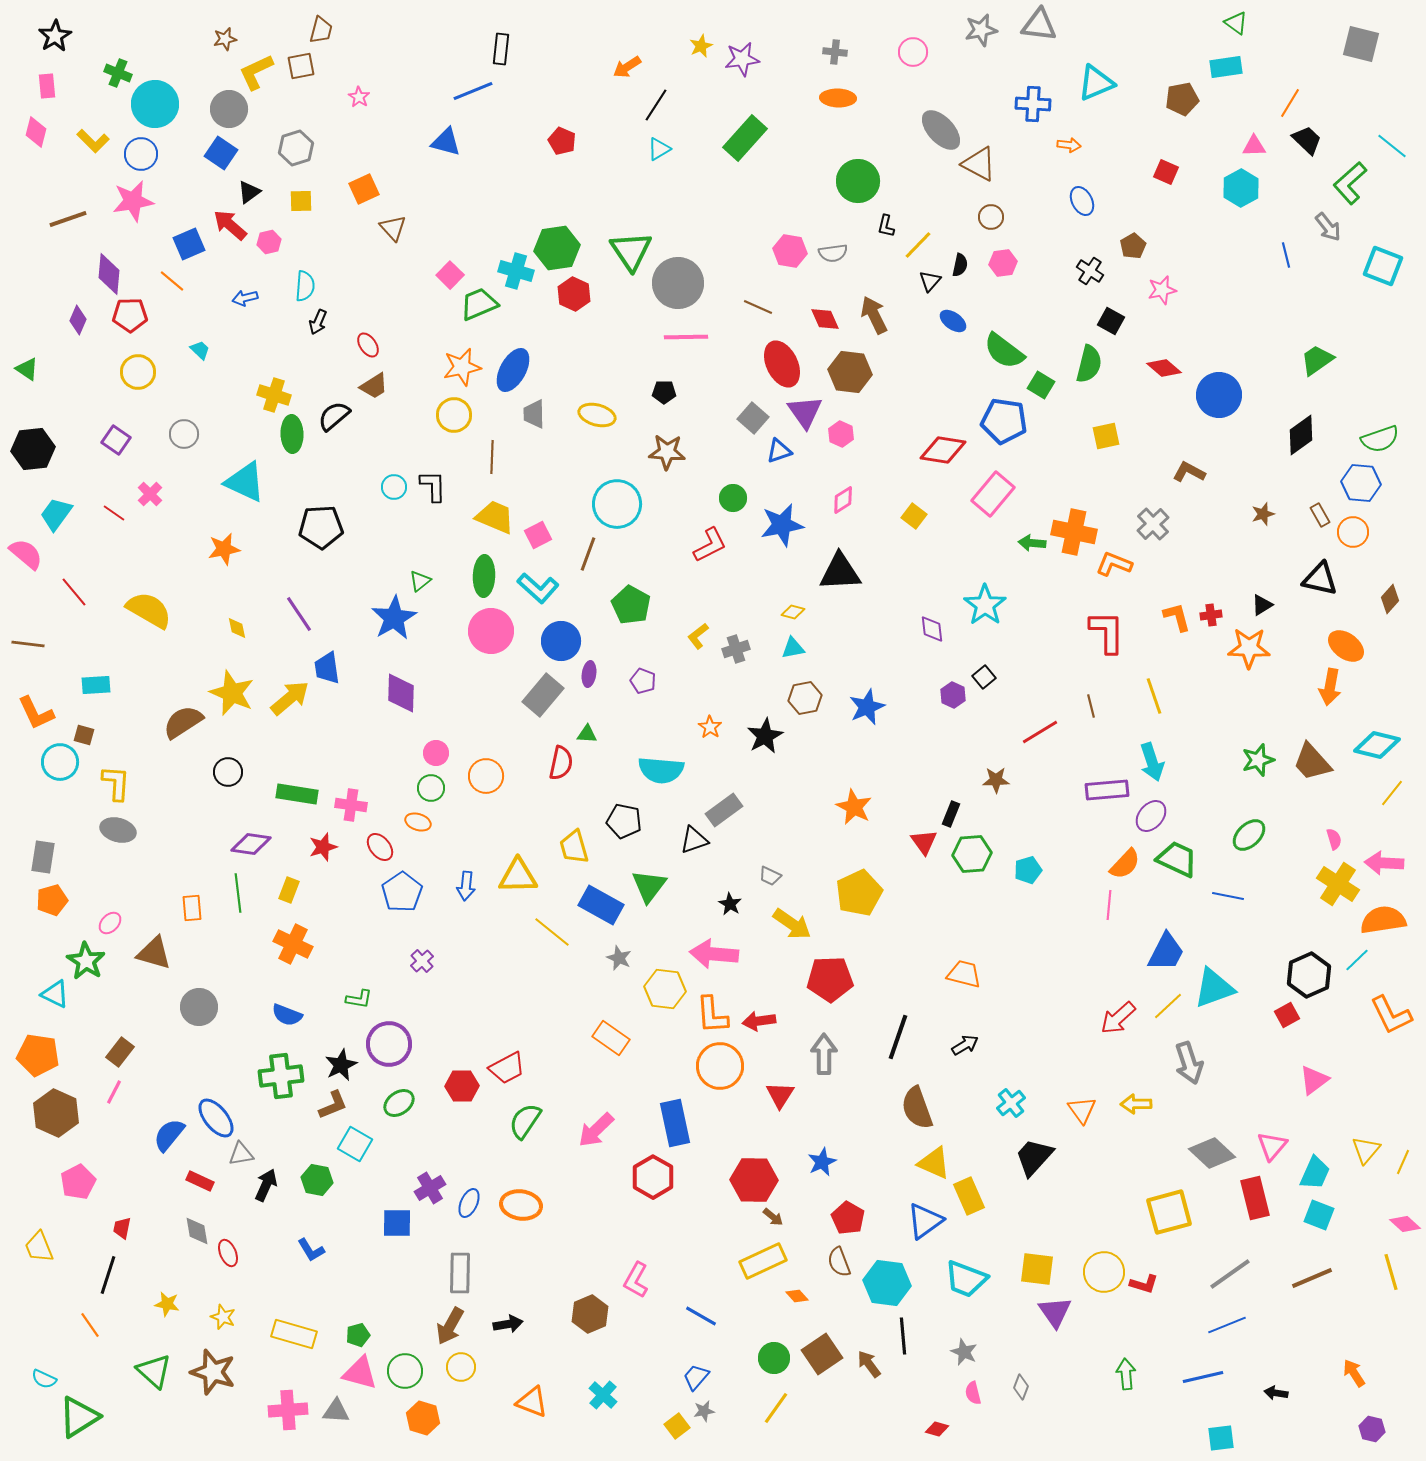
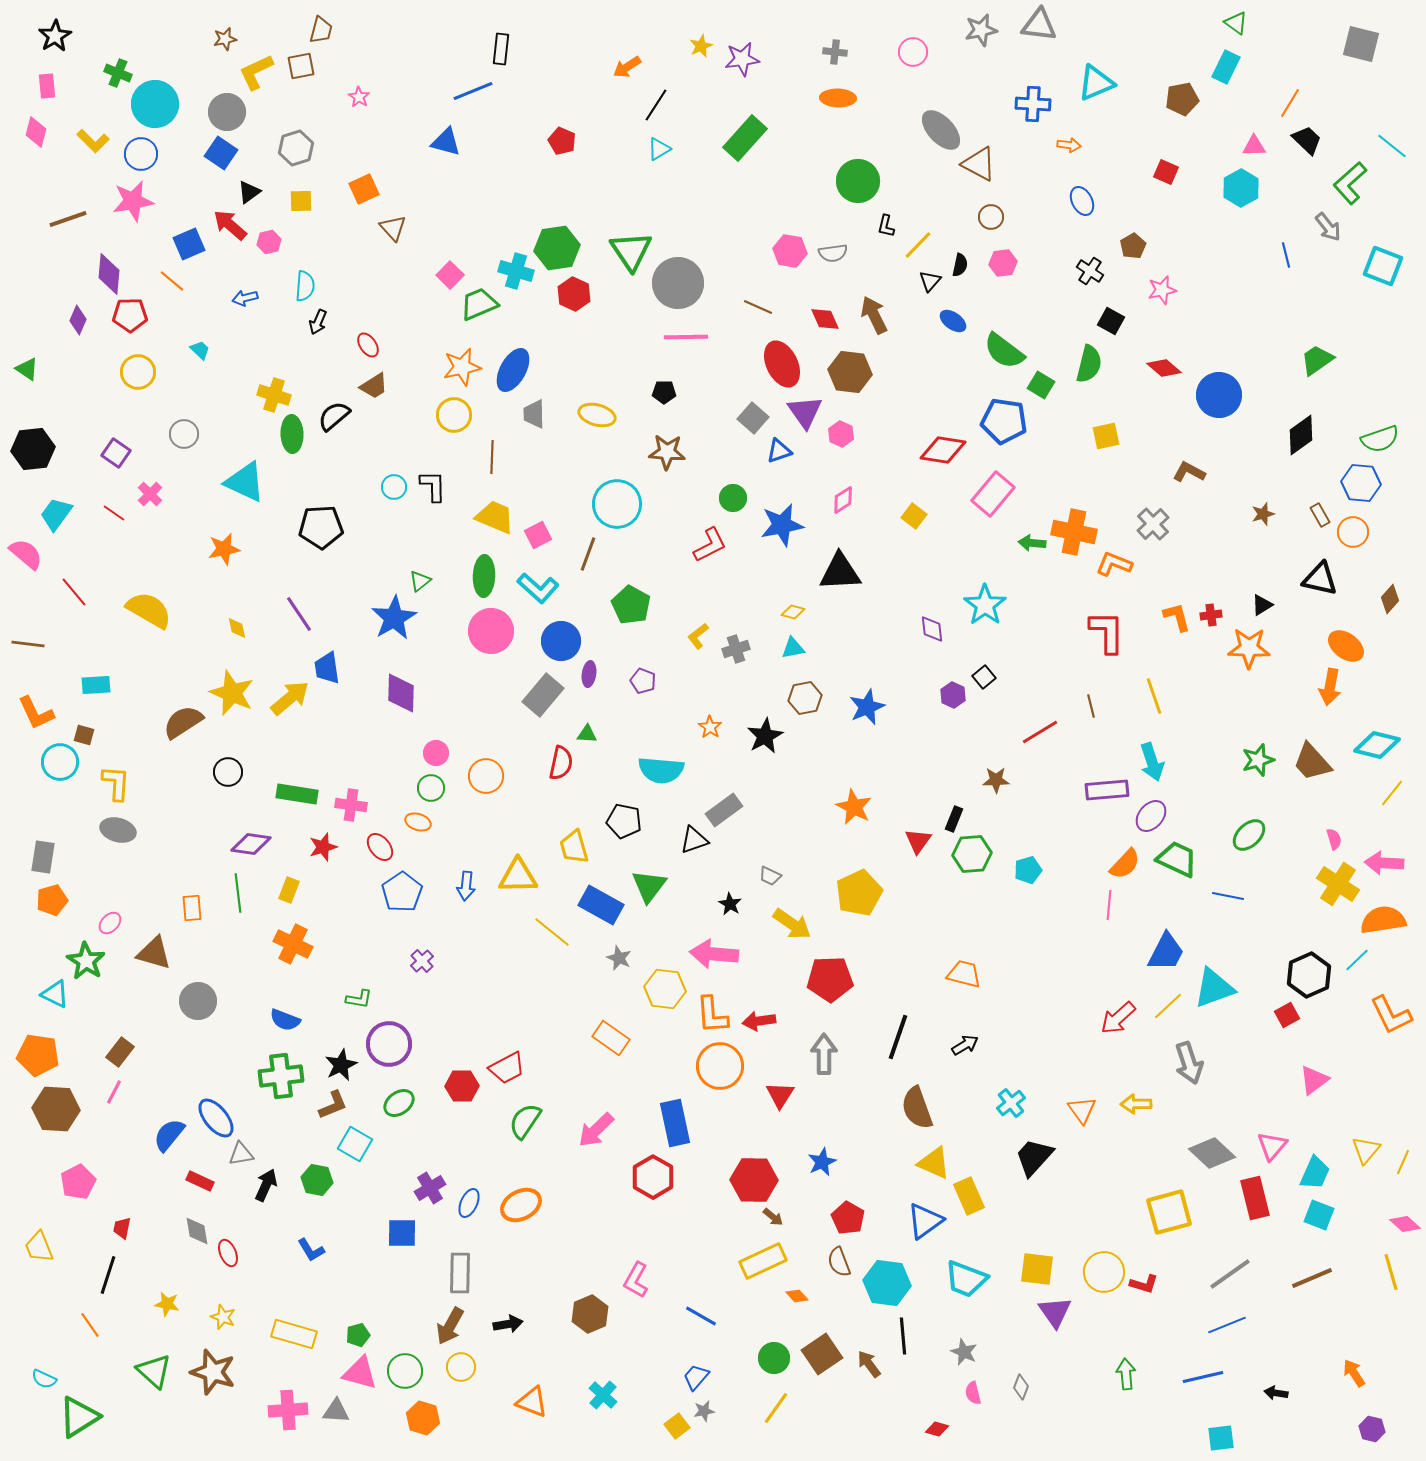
cyan rectangle at (1226, 67): rotated 56 degrees counterclockwise
gray circle at (229, 109): moved 2 px left, 3 px down
purple square at (116, 440): moved 13 px down
black rectangle at (951, 814): moved 3 px right, 5 px down
red triangle at (924, 842): moved 6 px left, 1 px up; rotated 12 degrees clockwise
gray circle at (199, 1007): moved 1 px left, 6 px up
blue semicircle at (287, 1015): moved 2 px left, 5 px down
brown hexagon at (56, 1113): moved 4 px up; rotated 21 degrees counterclockwise
orange ellipse at (521, 1205): rotated 36 degrees counterclockwise
blue square at (397, 1223): moved 5 px right, 10 px down
